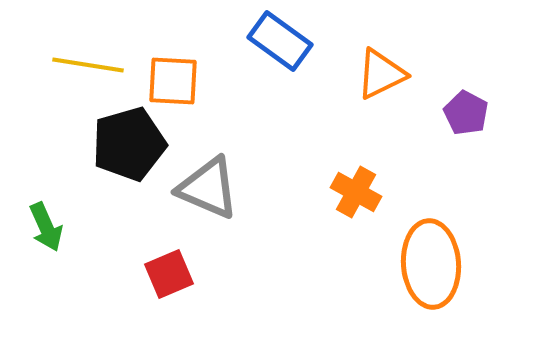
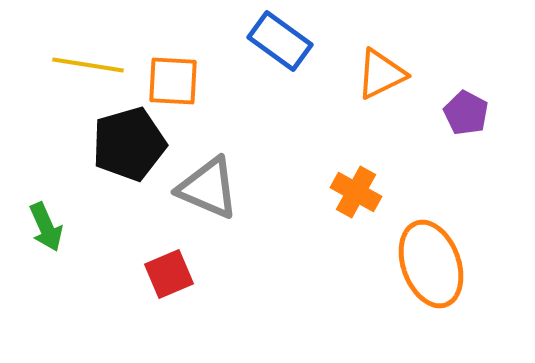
orange ellipse: rotated 16 degrees counterclockwise
